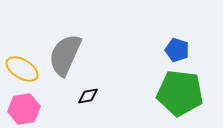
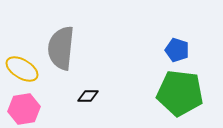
gray semicircle: moved 4 px left, 7 px up; rotated 18 degrees counterclockwise
black diamond: rotated 10 degrees clockwise
